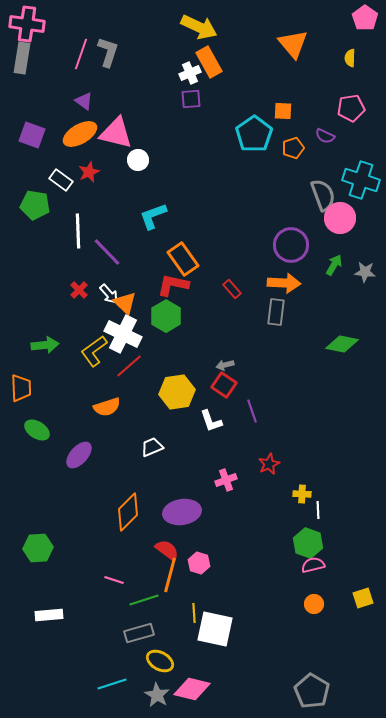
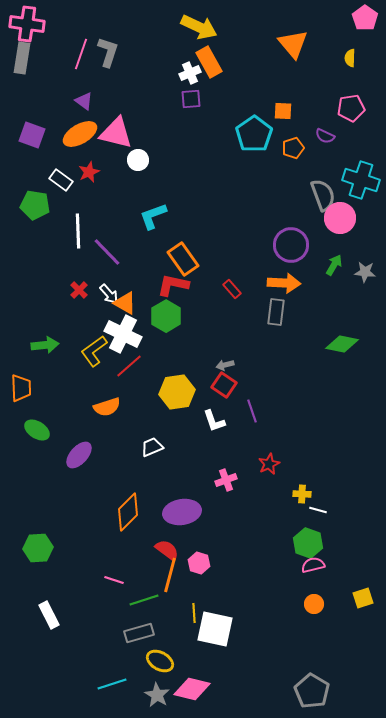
orange triangle at (125, 303): rotated 15 degrees counterclockwise
white L-shape at (211, 421): moved 3 px right
white line at (318, 510): rotated 72 degrees counterclockwise
white rectangle at (49, 615): rotated 68 degrees clockwise
